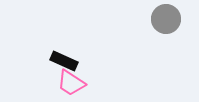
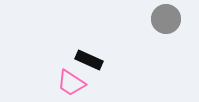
black rectangle: moved 25 px right, 1 px up
